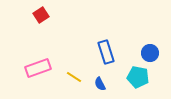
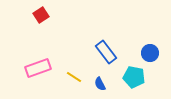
blue rectangle: rotated 20 degrees counterclockwise
cyan pentagon: moved 4 px left
